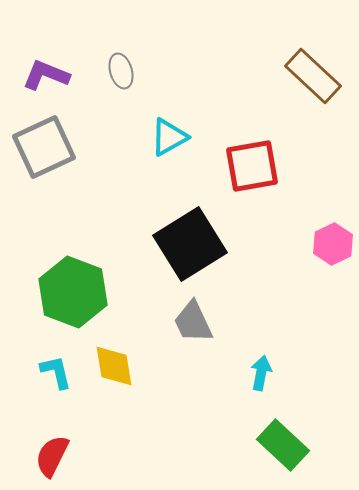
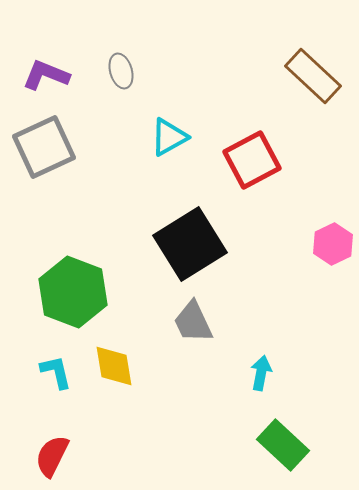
red square: moved 6 px up; rotated 18 degrees counterclockwise
